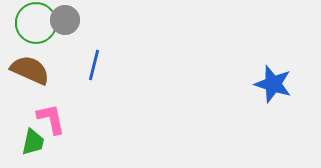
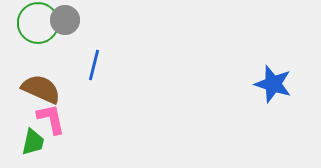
green circle: moved 2 px right
brown semicircle: moved 11 px right, 19 px down
